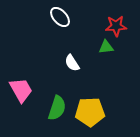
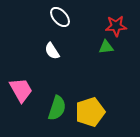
white semicircle: moved 20 px left, 12 px up
yellow pentagon: rotated 16 degrees counterclockwise
